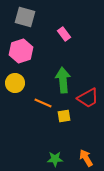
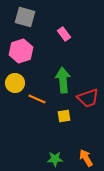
red trapezoid: rotated 10 degrees clockwise
orange line: moved 6 px left, 4 px up
